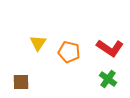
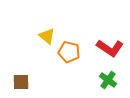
yellow triangle: moved 9 px right, 7 px up; rotated 24 degrees counterclockwise
green cross: moved 1 px down
